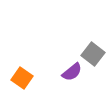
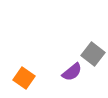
orange square: moved 2 px right
